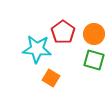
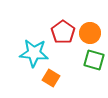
orange circle: moved 4 px left, 1 px up
cyan star: moved 3 px left, 4 px down
